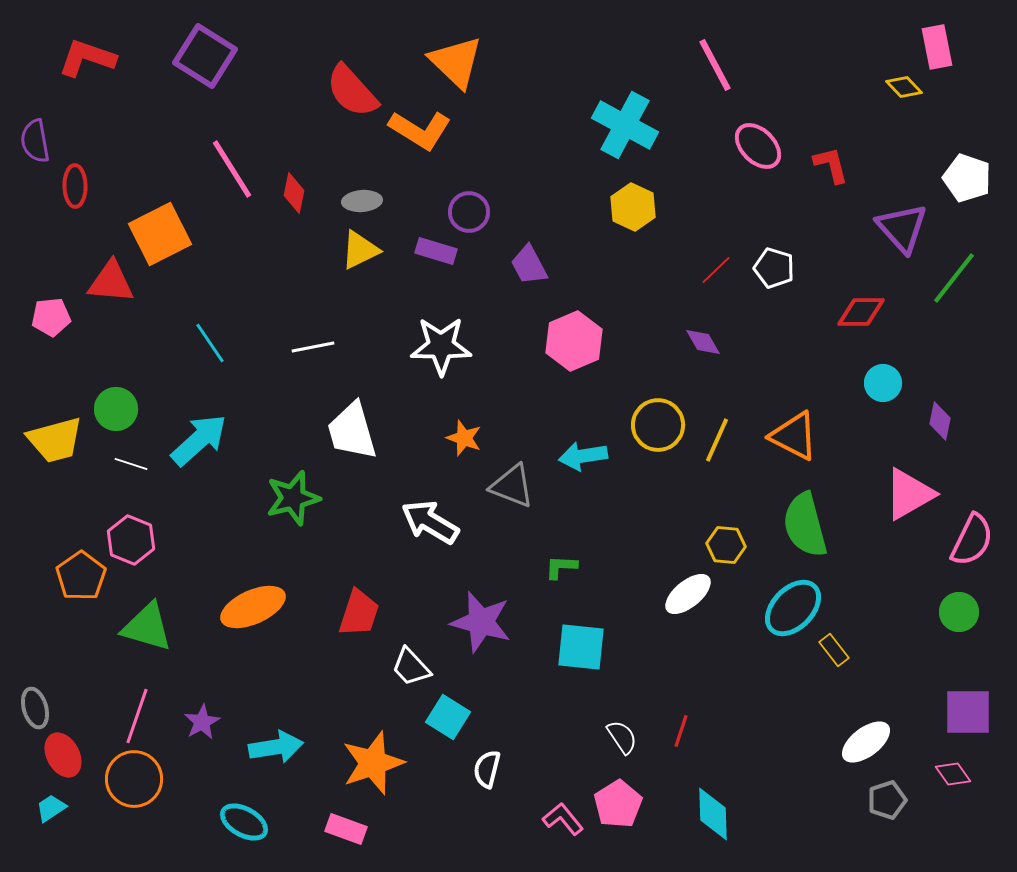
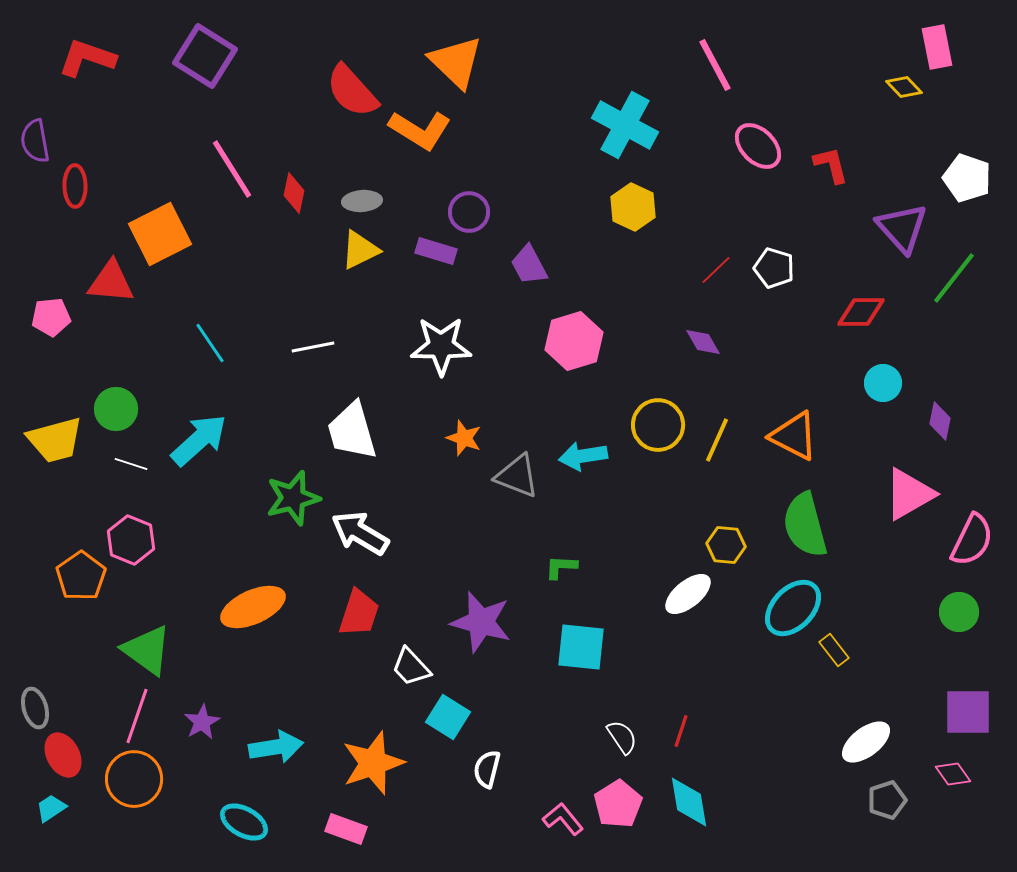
pink hexagon at (574, 341): rotated 6 degrees clockwise
gray triangle at (512, 486): moved 5 px right, 10 px up
white arrow at (430, 522): moved 70 px left, 11 px down
green triangle at (147, 627): moved 23 px down; rotated 20 degrees clockwise
cyan diamond at (713, 814): moved 24 px left, 12 px up; rotated 8 degrees counterclockwise
